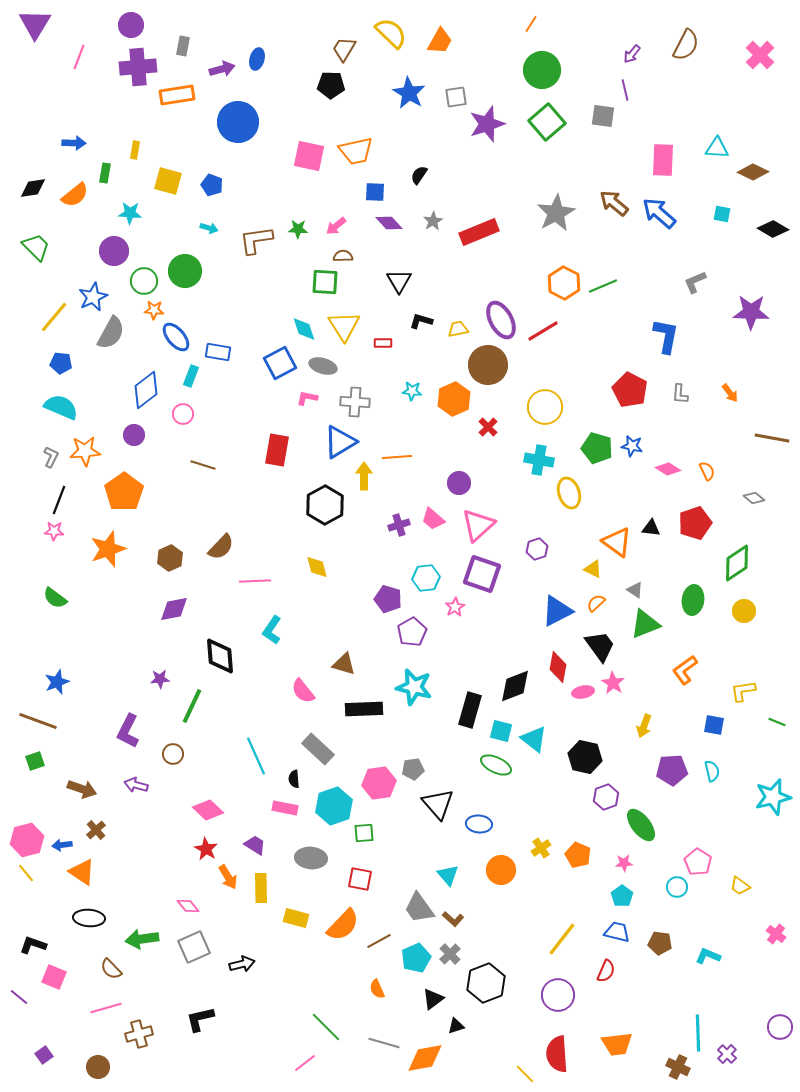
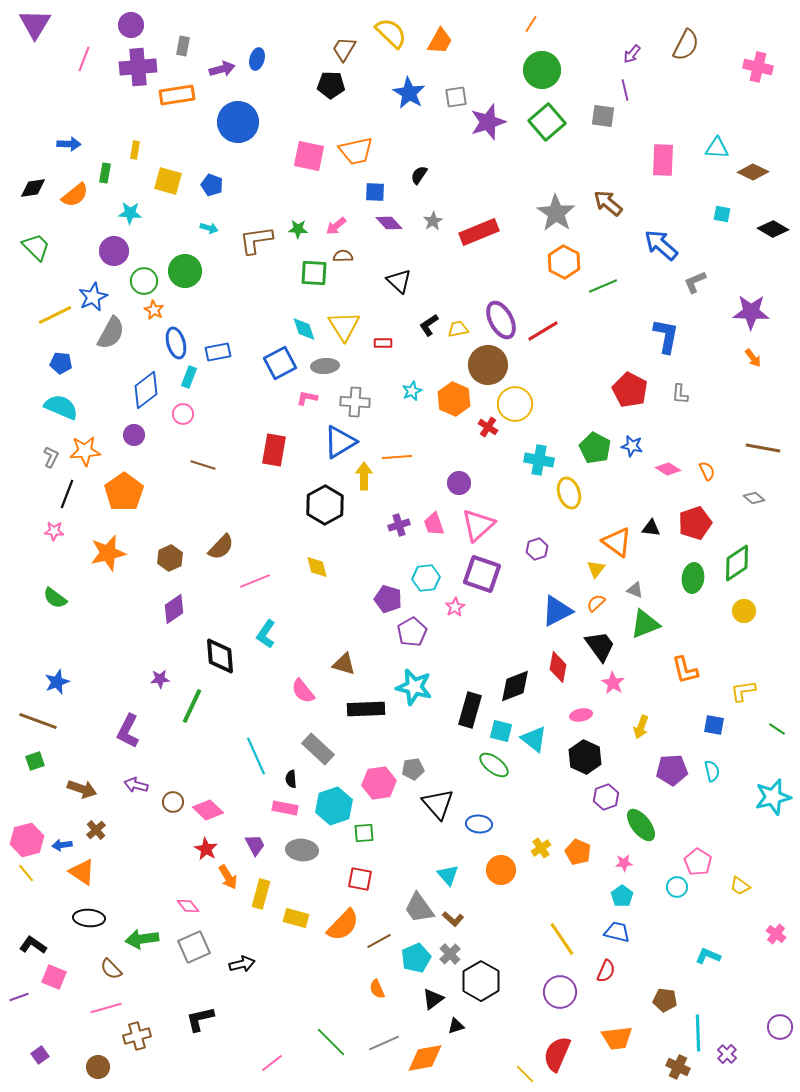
pink cross at (760, 55): moved 2 px left, 12 px down; rotated 32 degrees counterclockwise
pink line at (79, 57): moved 5 px right, 2 px down
purple star at (487, 124): moved 1 px right, 2 px up
blue arrow at (74, 143): moved 5 px left, 1 px down
brown arrow at (614, 203): moved 6 px left
gray star at (556, 213): rotated 9 degrees counterclockwise
blue arrow at (659, 213): moved 2 px right, 32 px down
black triangle at (399, 281): rotated 16 degrees counterclockwise
green square at (325, 282): moved 11 px left, 9 px up
orange hexagon at (564, 283): moved 21 px up
orange star at (154, 310): rotated 24 degrees clockwise
yellow line at (54, 317): moved 1 px right, 2 px up; rotated 24 degrees clockwise
black L-shape at (421, 321): moved 8 px right, 4 px down; rotated 50 degrees counterclockwise
blue ellipse at (176, 337): moved 6 px down; rotated 24 degrees clockwise
blue rectangle at (218, 352): rotated 20 degrees counterclockwise
gray ellipse at (323, 366): moved 2 px right; rotated 20 degrees counterclockwise
cyan rectangle at (191, 376): moved 2 px left, 1 px down
cyan star at (412, 391): rotated 30 degrees counterclockwise
orange arrow at (730, 393): moved 23 px right, 35 px up
orange hexagon at (454, 399): rotated 12 degrees counterclockwise
yellow circle at (545, 407): moved 30 px left, 3 px up
red cross at (488, 427): rotated 12 degrees counterclockwise
brown line at (772, 438): moved 9 px left, 10 px down
green pentagon at (597, 448): moved 2 px left; rotated 12 degrees clockwise
red rectangle at (277, 450): moved 3 px left
black line at (59, 500): moved 8 px right, 6 px up
pink trapezoid at (433, 519): moved 1 px right, 5 px down; rotated 30 degrees clockwise
orange star at (108, 549): moved 4 px down; rotated 6 degrees clockwise
yellow triangle at (593, 569): moved 3 px right; rotated 42 degrees clockwise
pink line at (255, 581): rotated 20 degrees counterclockwise
gray triangle at (635, 590): rotated 12 degrees counterclockwise
green ellipse at (693, 600): moved 22 px up
purple diamond at (174, 609): rotated 24 degrees counterclockwise
cyan L-shape at (272, 630): moved 6 px left, 4 px down
orange L-shape at (685, 670): rotated 68 degrees counterclockwise
pink ellipse at (583, 692): moved 2 px left, 23 px down
black rectangle at (364, 709): moved 2 px right
green line at (777, 722): moved 7 px down; rotated 12 degrees clockwise
yellow arrow at (644, 726): moved 3 px left, 1 px down
brown circle at (173, 754): moved 48 px down
black hexagon at (585, 757): rotated 12 degrees clockwise
green ellipse at (496, 765): moved 2 px left; rotated 12 degrees clockwise
black semicircle at (294, 779): moved 3 px left
purple trapezoid at (255, 845): rotated 30 degrees clockwise
orange pentagon at (578, 855): moved 3 px up
gray ellipse at (311, 858): moved 9 px left, 8 px up
yellow rectangle at (261, 888): moved 6 px down; rotated 16 degrees clockwise
yellow line at (562, 939): rotated 72 degrees counterclockwise
brown pentagon at (660, 943): moved 5 px right, 57 px down
black L-shape at (33, 945): rotated 16 degrees clockwise
black hexagon at (486, 983): moved 5 px left, 2 px up; rotated 9 degrees counterclockwise
purple circle at (558, 995): moved 2 px right, 3 px up
purple line at (19, 997): rotated 60 degrees counterclockwise
green line at (326, 1027): moved 5 px right, 15 px down
brown cross at (139, 1034): moved 2 px left, 2 px down
gray line at (384, 1043): rotated 40 degrees counterclockwise
orange trapezoid at (617, 1044): moved 6 px up
red semicircle at (557, 1054): rotated 27 degrees clockwise
purple square at (44, 1055): moved 4 px left
pink line at (305, 1063): moved 33 px left
